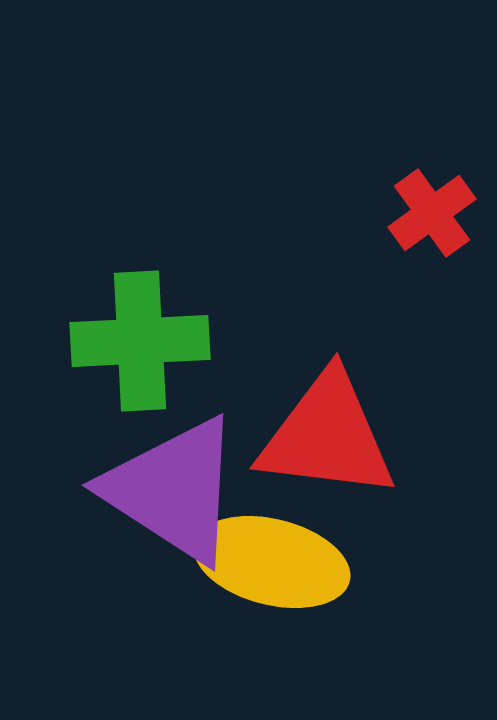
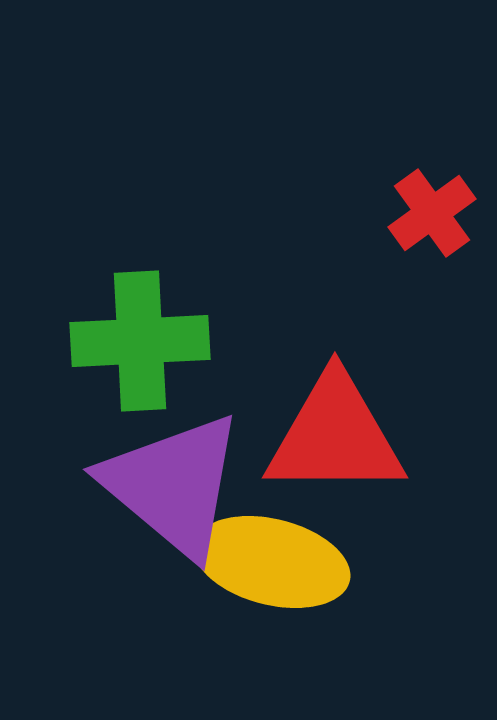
red triangle: moved 8 px right; rotated 7 degrees counterclockwise
purple triangle: moved 5 px up; rotated 7 degrees clockwise
